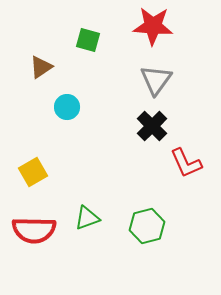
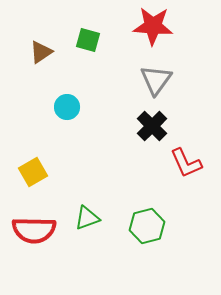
brown triangle: moved 15 px up
